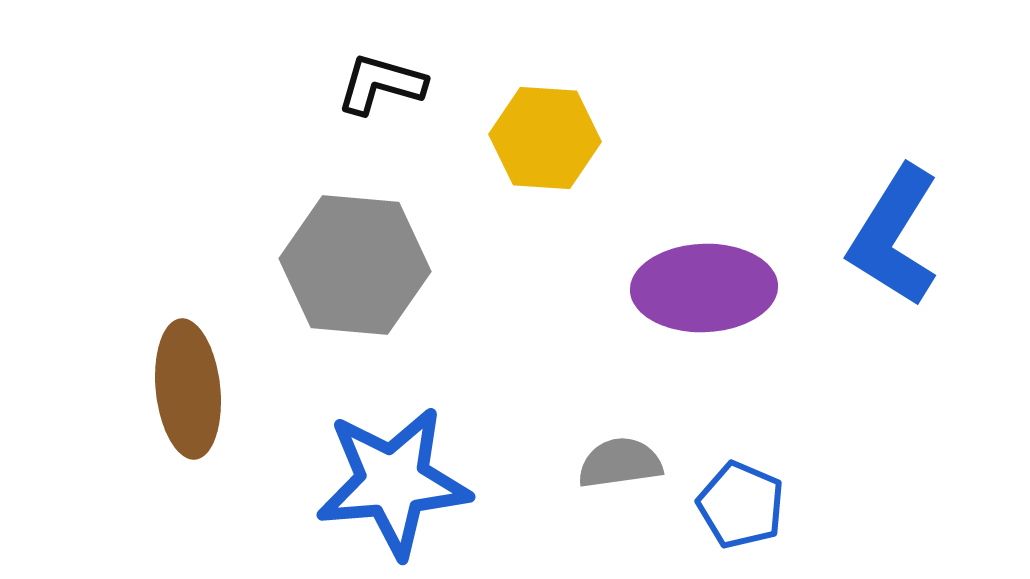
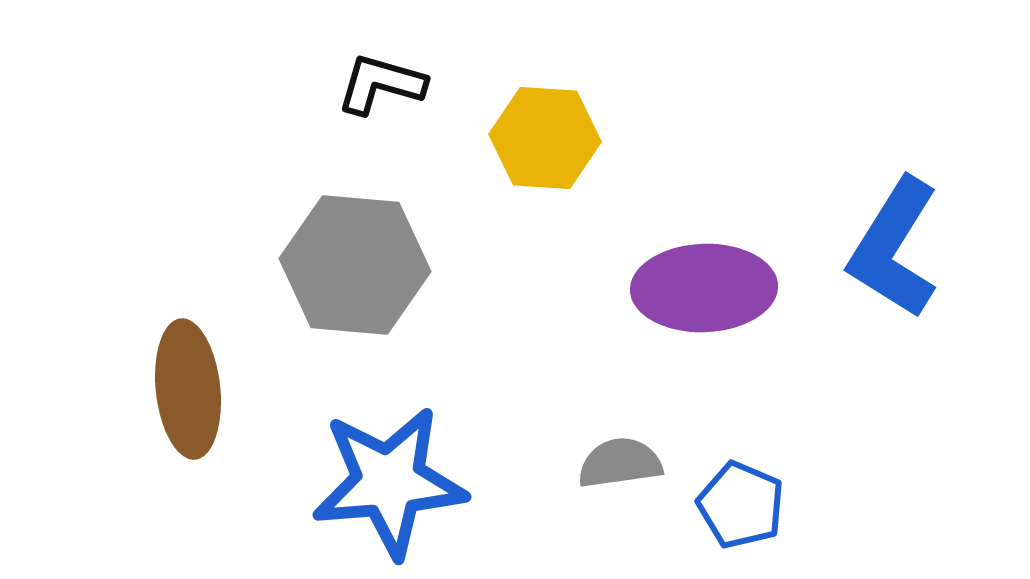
blue L-shape: moved 12 px down
blue star: moved 4 px left
